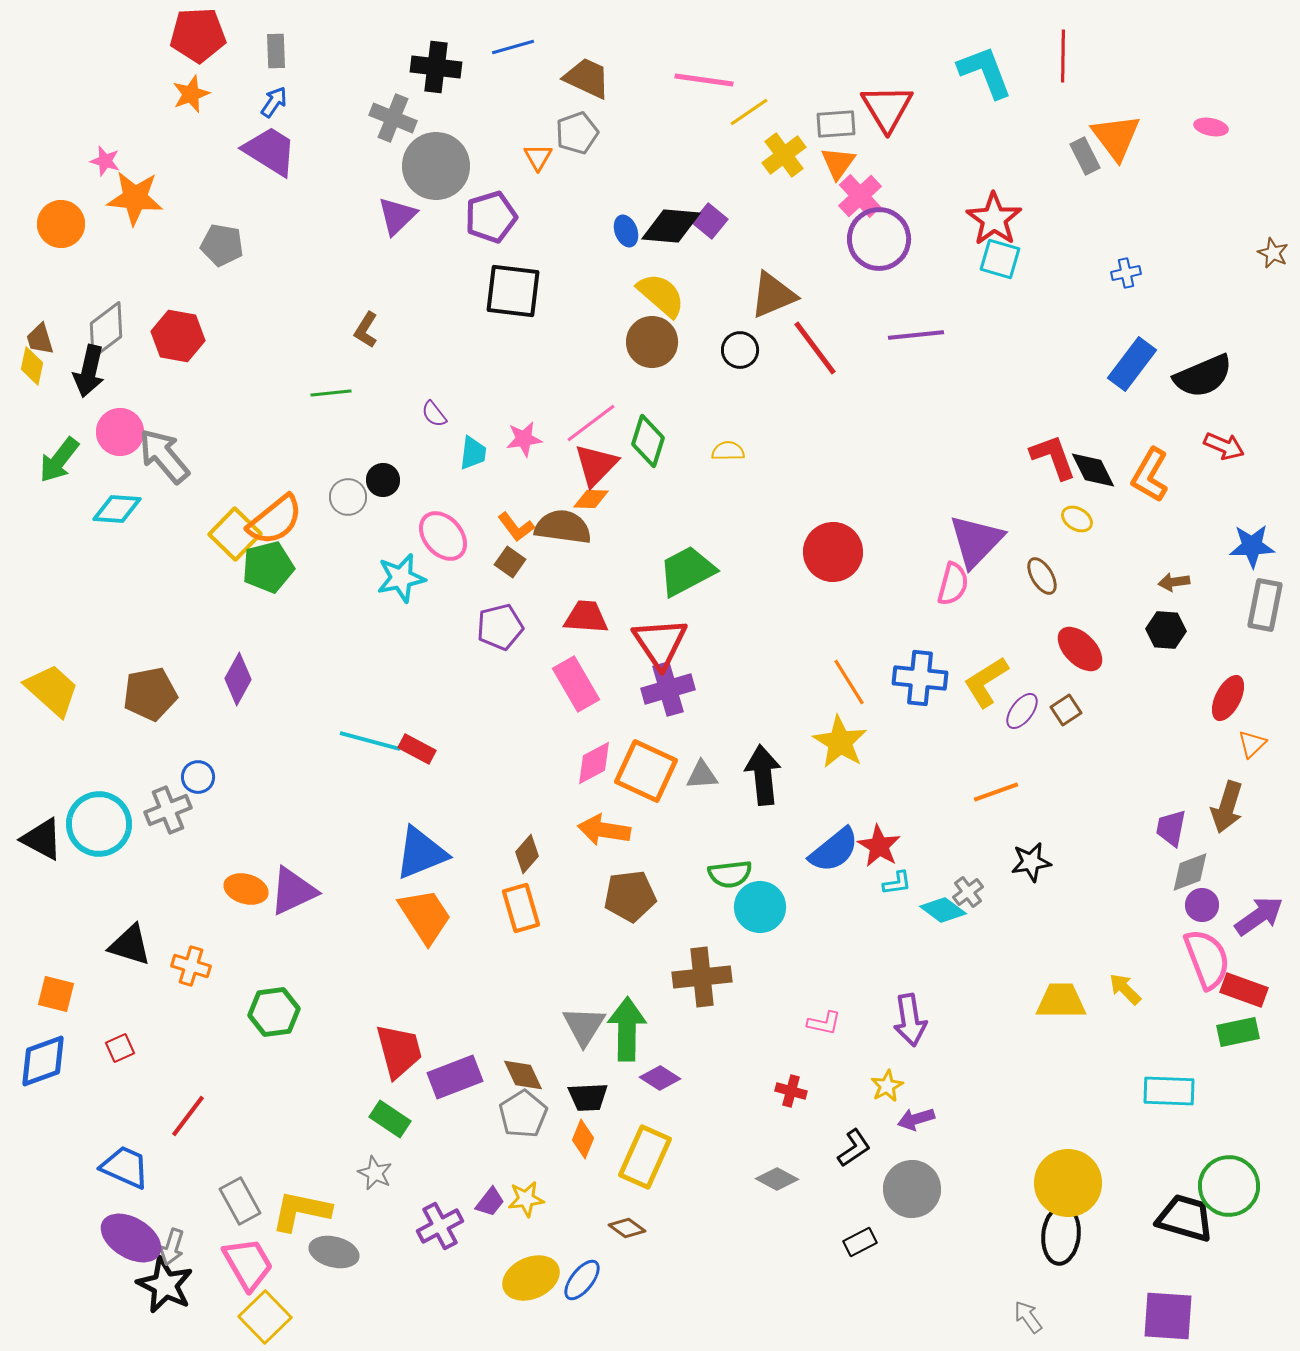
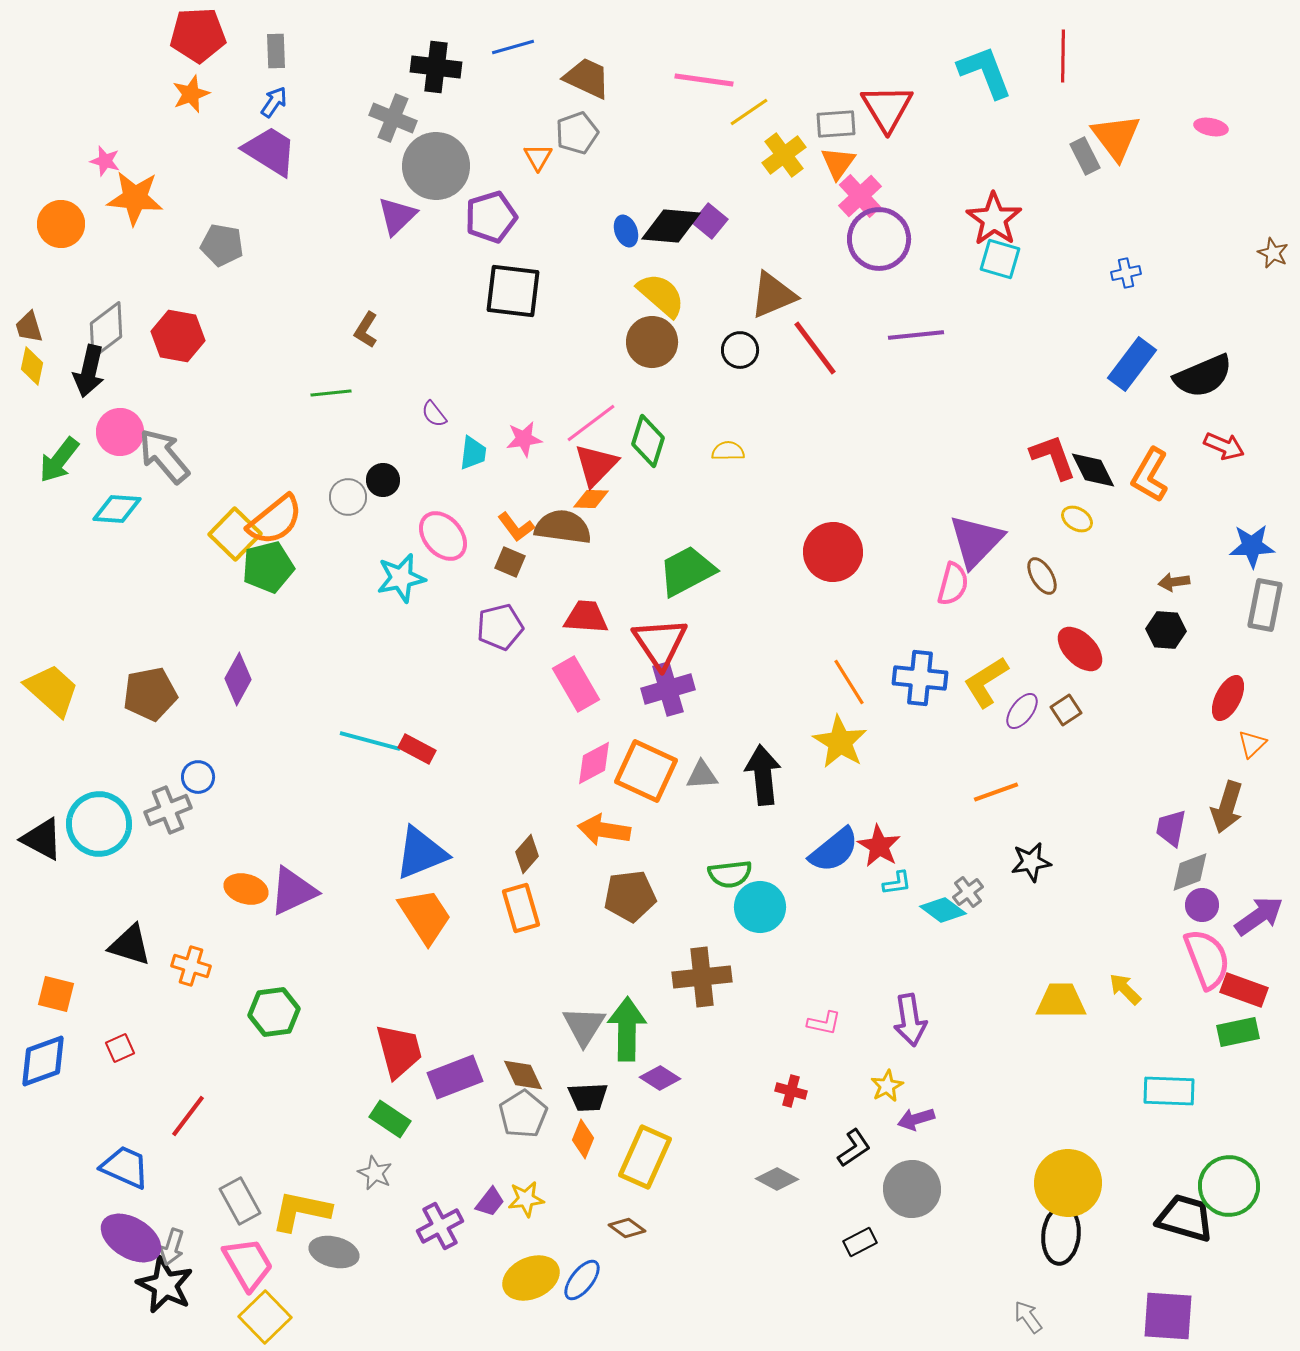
brown trapezoid at (40, 339): moved 11 px left, 12 px up
brown square at (510, 562): rotated 12 degrees counterclockwise
